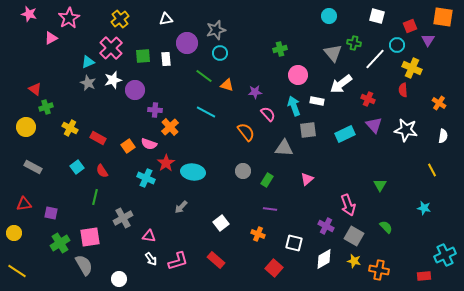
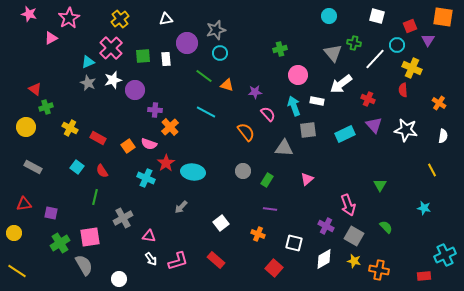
cyan square at (77, 167): rotated 16 degrees counterclockwise
